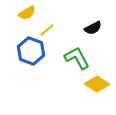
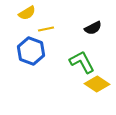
yellow line: moved 1 px left, 1 px up; rotated 28 degrees clockwise
green L-shape: moved 5 px right, 4 px down
